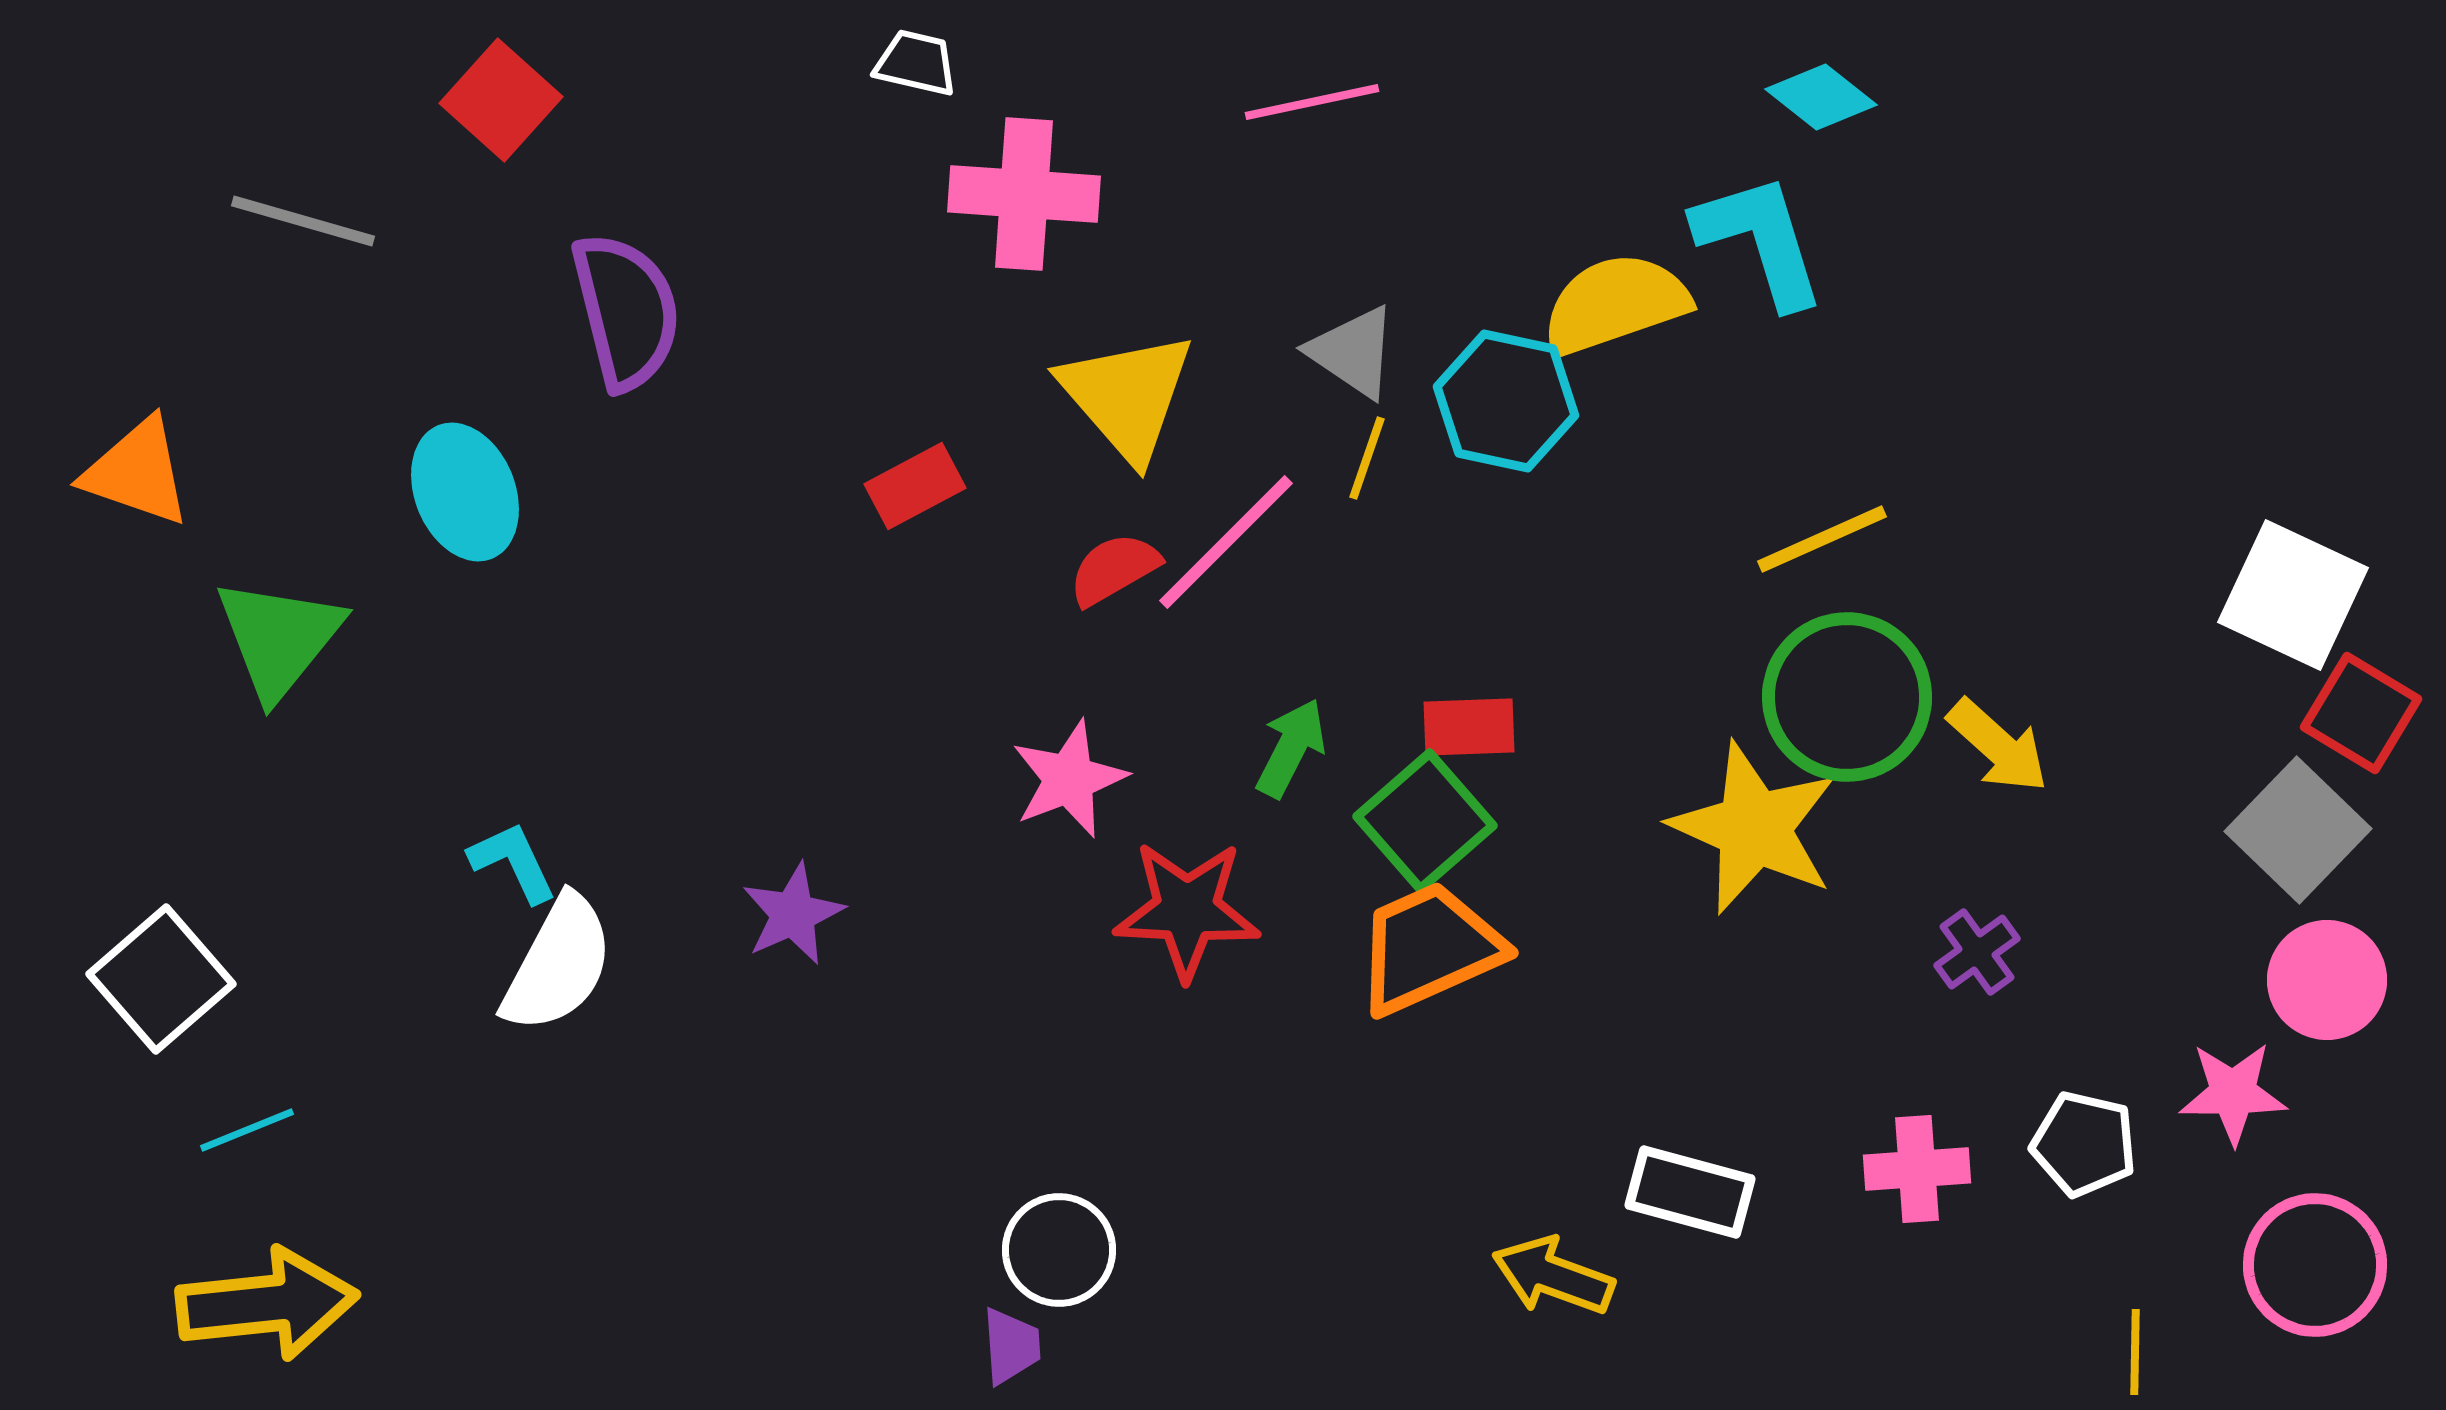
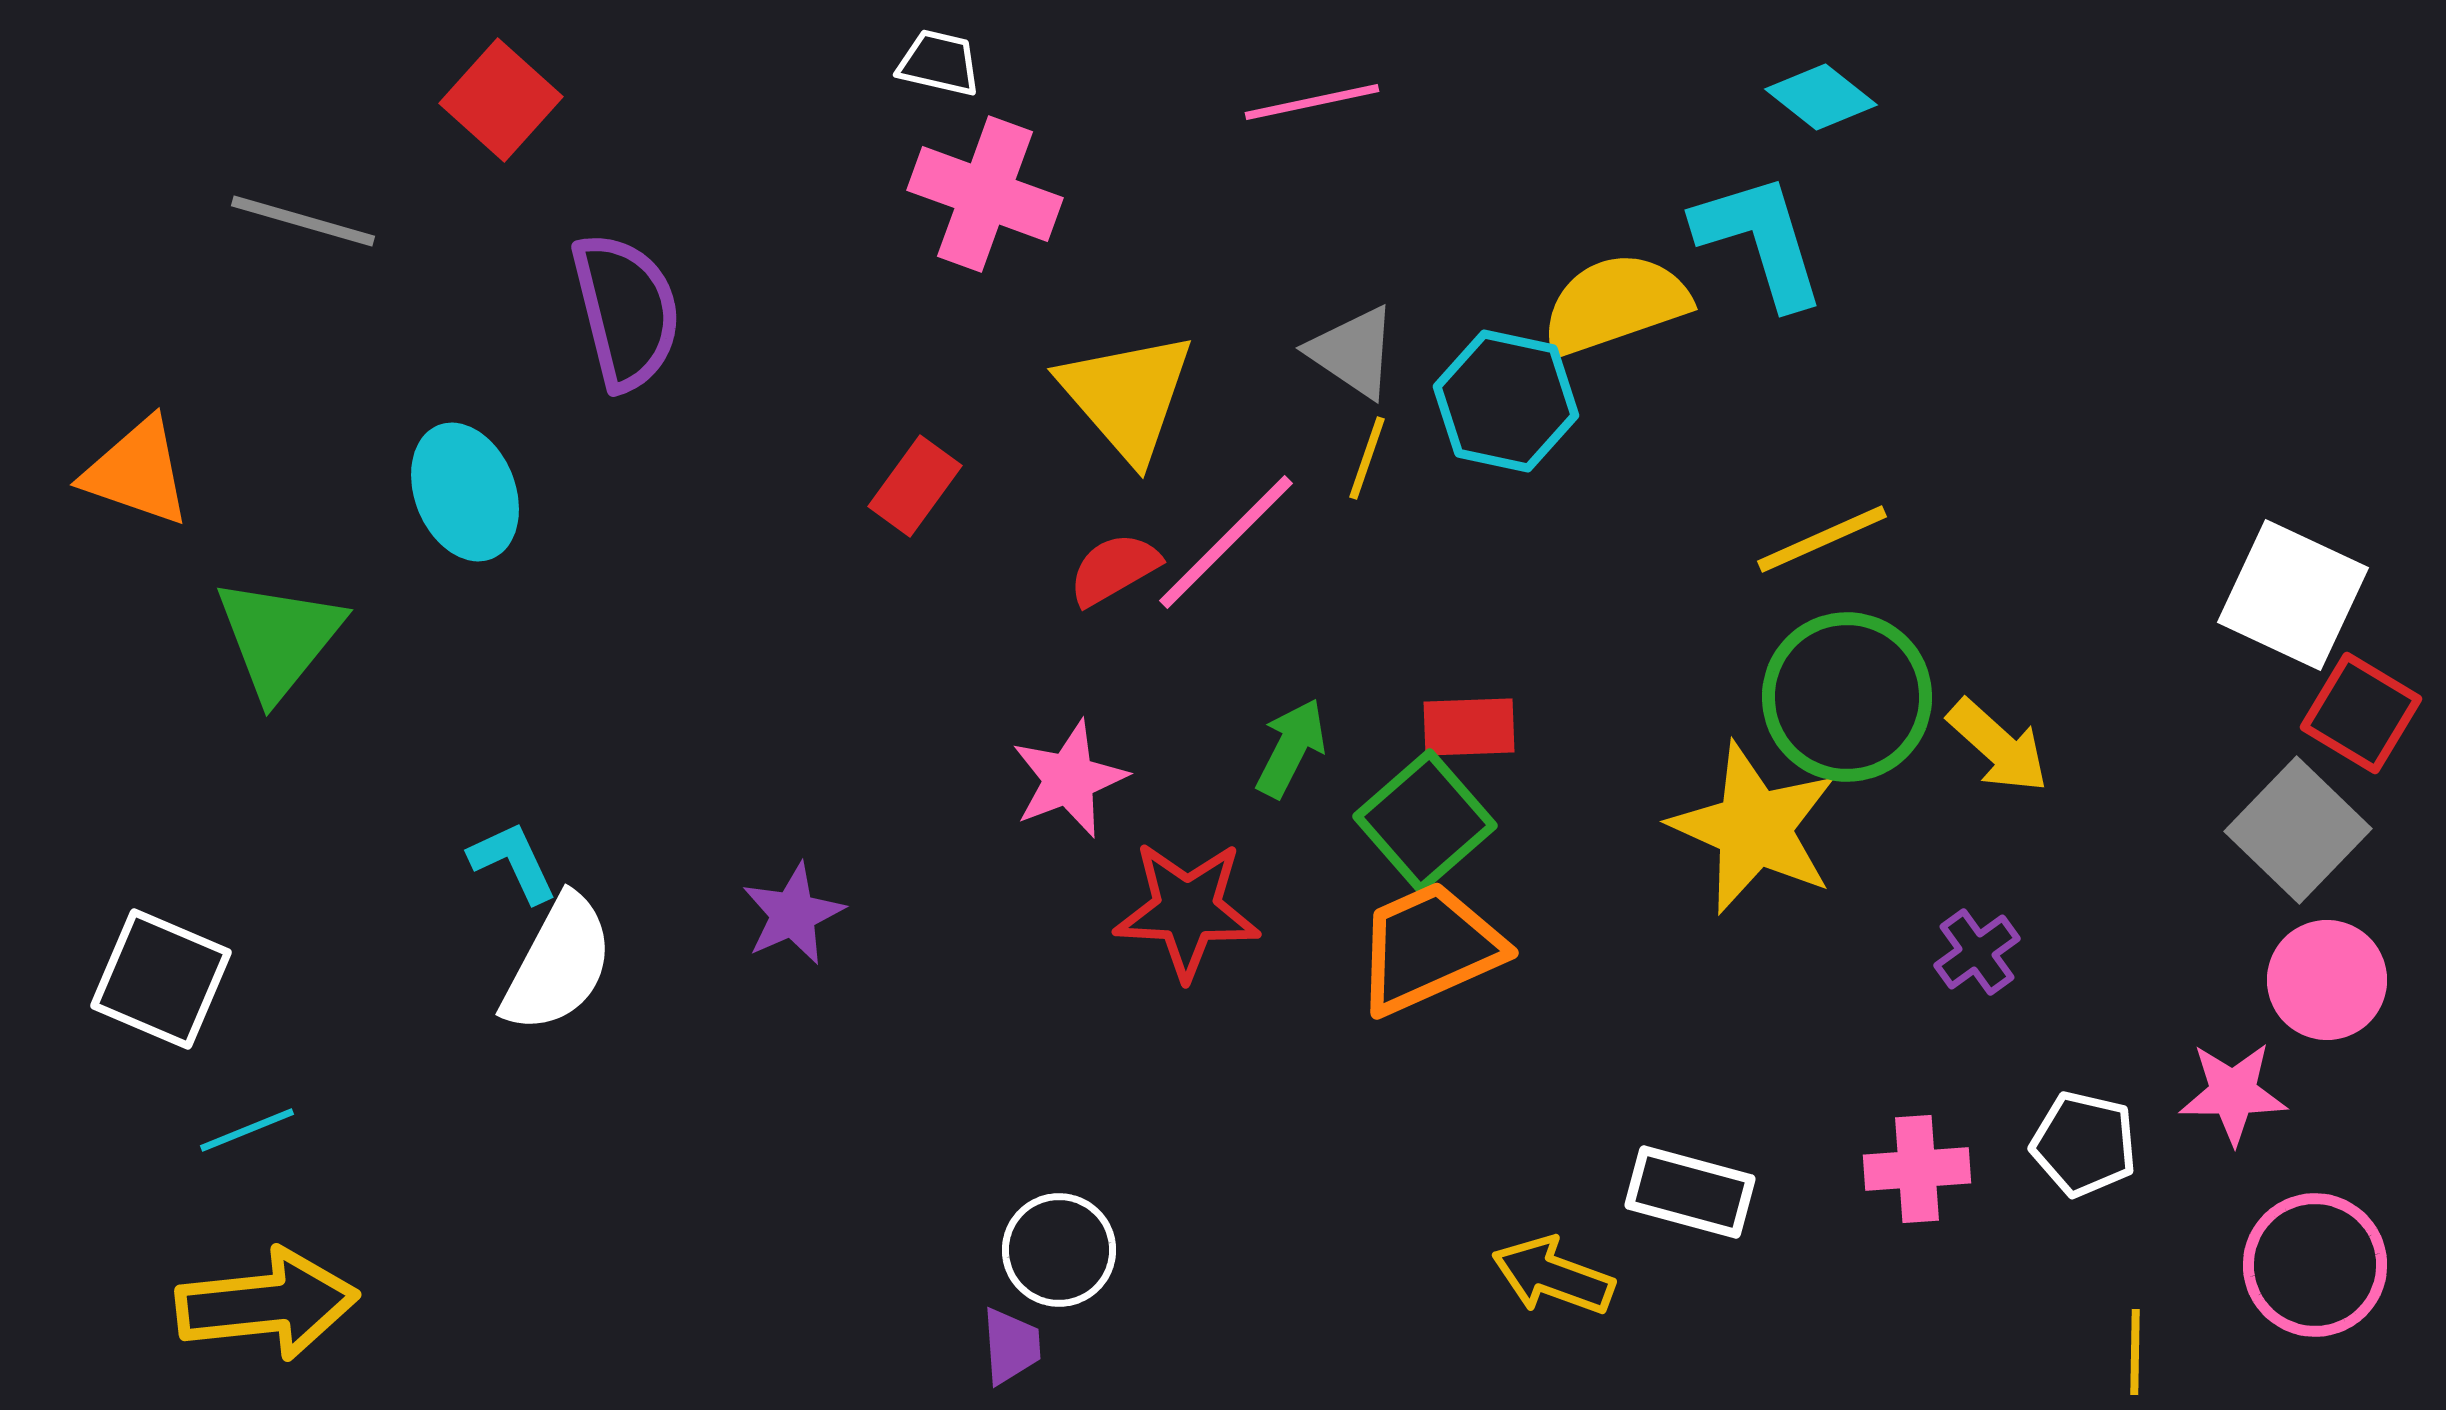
white trapezoid at (916, 63): moved 23 px right
pink cross at (1024, 194): moved 39 px left; rotated 16 degrees clockwise
red rectangle at (915, 486): rotated 26 degrees counterclockwise
white square at (161, 979): rotated 26 degrees counterclockwise
